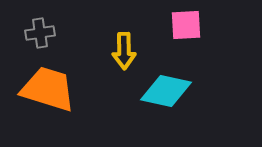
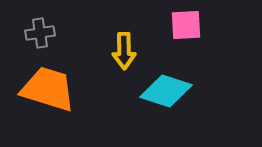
cyan diamond: rotated 6 degrees clockwise
